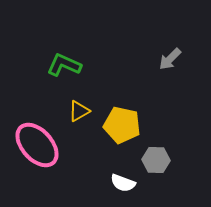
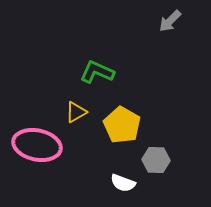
gray arrow: moved 38 px up
green L-shape: moved 33 px right, 7 px down
yellow triangle: moved 3 px left, 1 px down
yellow pentagon: rotated 18 degrees clockwise
pink ellipse: rotated 36 degrees counterclockwise
